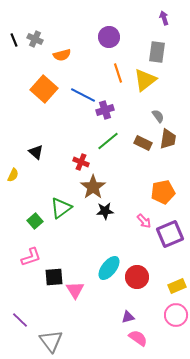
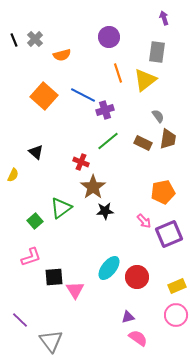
gray cross: rotated 21 degrees clockwise
orange square: moved 7 px down
purple square: moved 1 px left
